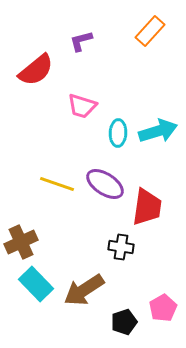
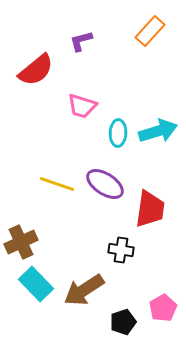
red trapezoid: moved 3 px right, 2 px down
black cross: moved 3 px down
black pentagon: moved 1 px left
